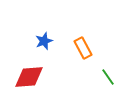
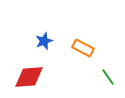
orange rectangle: rotated 35 degrees counterclockwise
